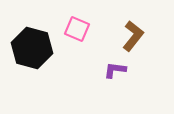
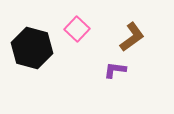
pink square: rotated 20 degrees clockwise
brown L-shape: moved 1 px left, 1 px down; rotated 16 degrees clockwise
